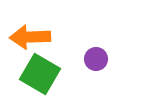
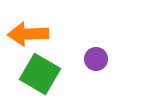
orange arrow: moved 2 px left, 3 px up
